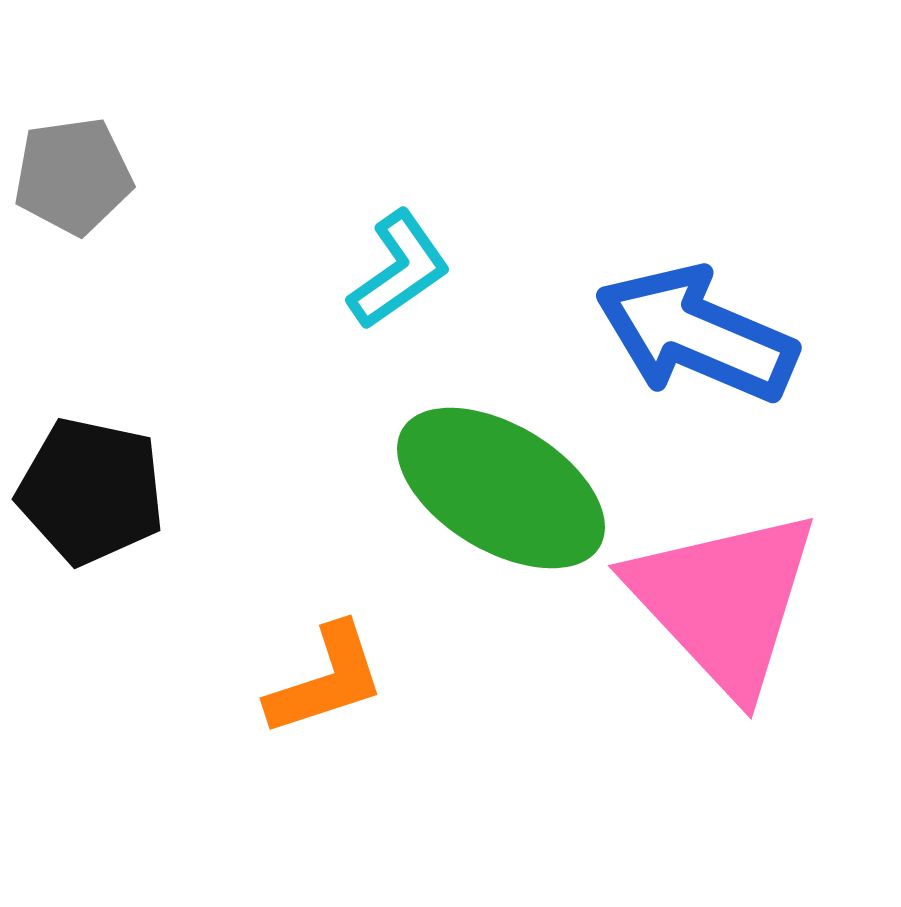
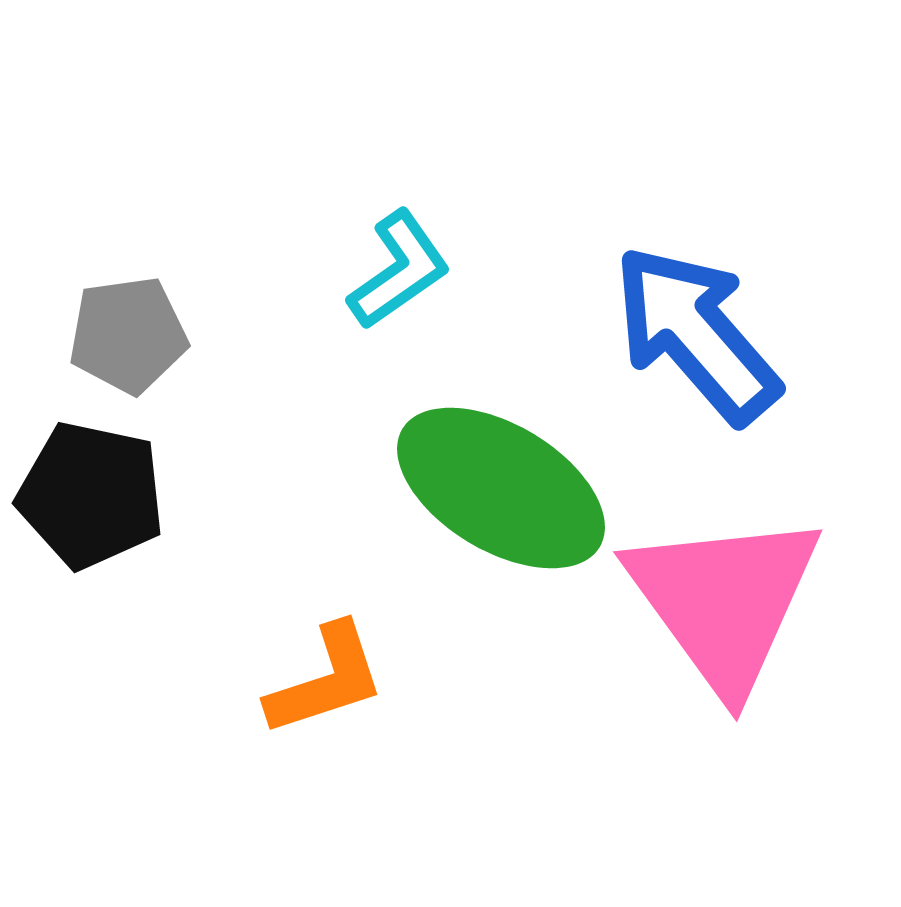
gray pentagon: moved 55 px right, 159 px down
blue arrow: rotated 26 degrees clockwise
black pentagon: moved 4 px down
pink triangle: rotated 7 degrees clockwise
